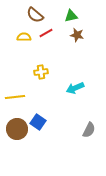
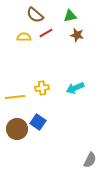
green triangle: moved 1 px left
yellow cross: moved 1 px right, 16 px down
gray semicircle: moved 1 px right, 30 px down
